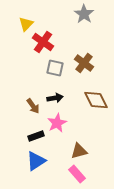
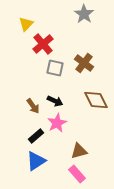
red cross: moved 2 px down; rotated 15 degrees clockwise
black arrow: moved 3 px down; rotated 35 degrees clockwise
black rectangle: rotated 21 degrees counterclockwise
